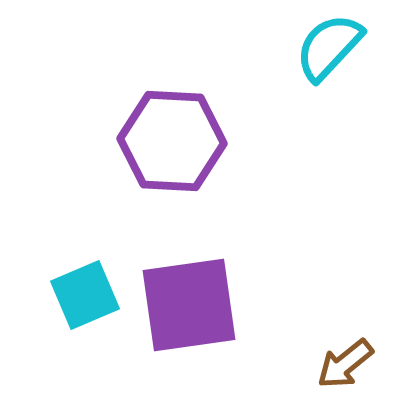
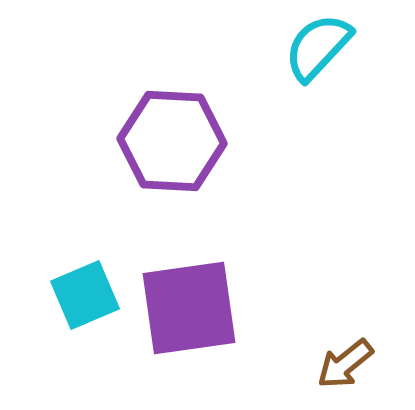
cyan semicircle: moved 11 px left
purple square: moved 3 px down
